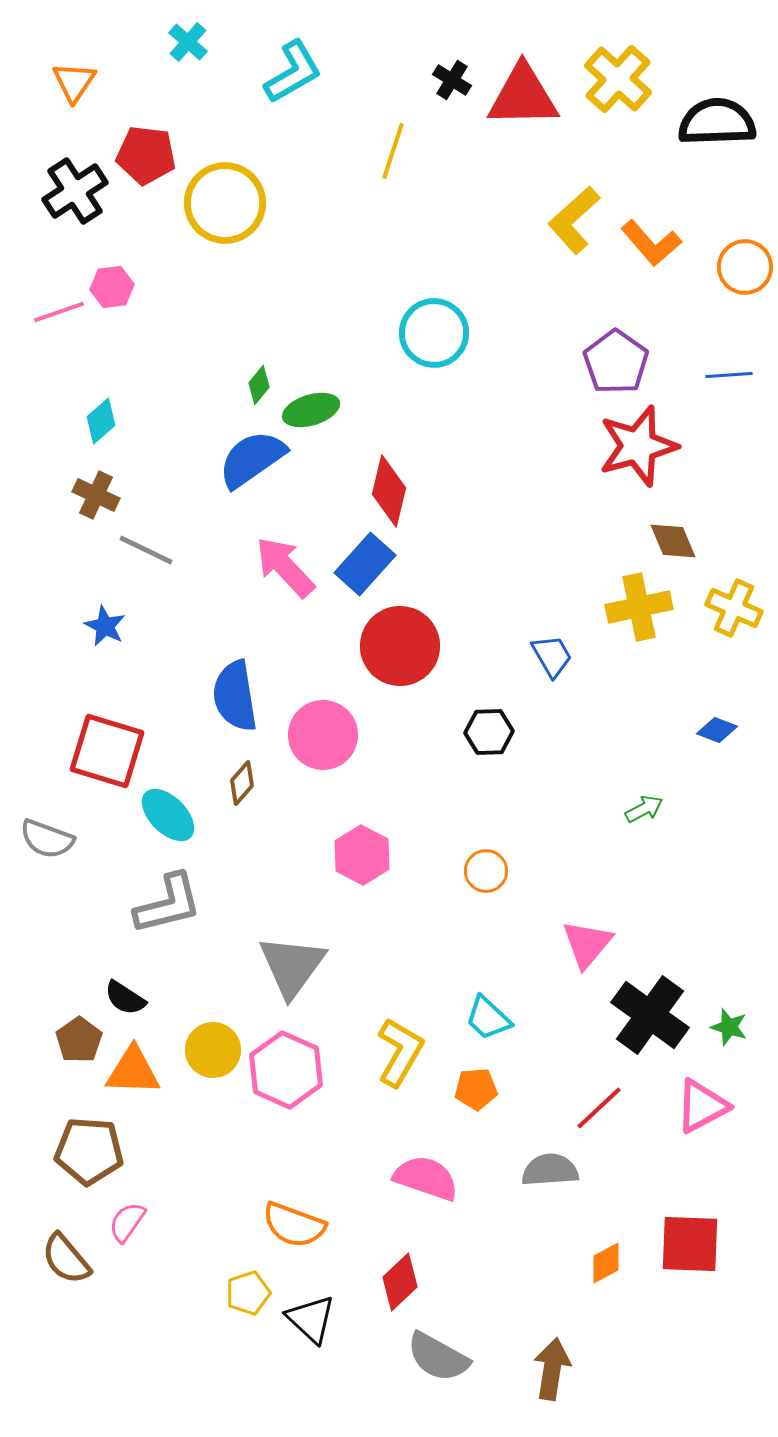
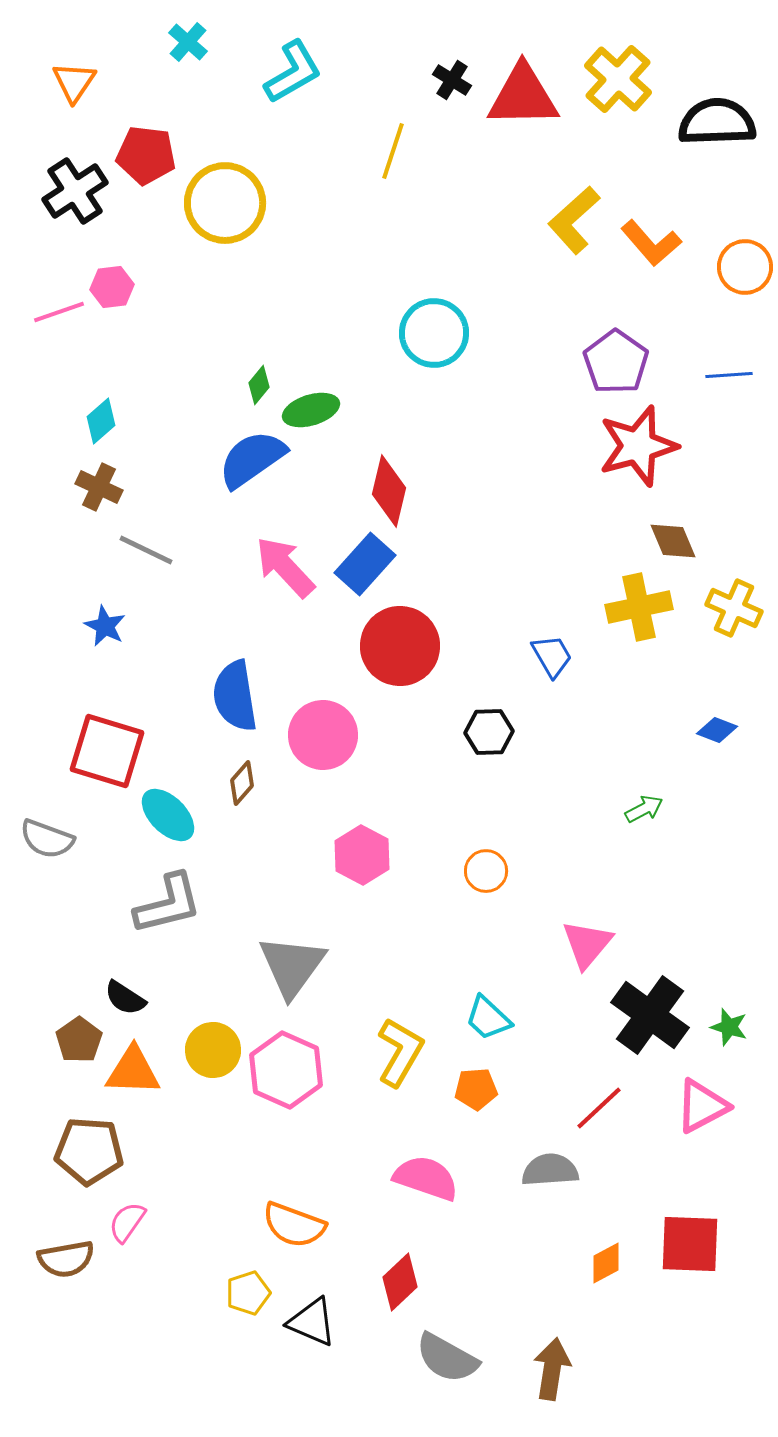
brown cross at (96, 495): moved 3 px right, 8 px up
brown semicircle at (66, 1259): rotated 60 degrees counterclockwise
black triangle at (311, 1319): moved 1 px right, 3 px down; rotated 20 degrees counterclockwise
gray semicircle at (438, 1357): moved 9 px right, 1 px down
